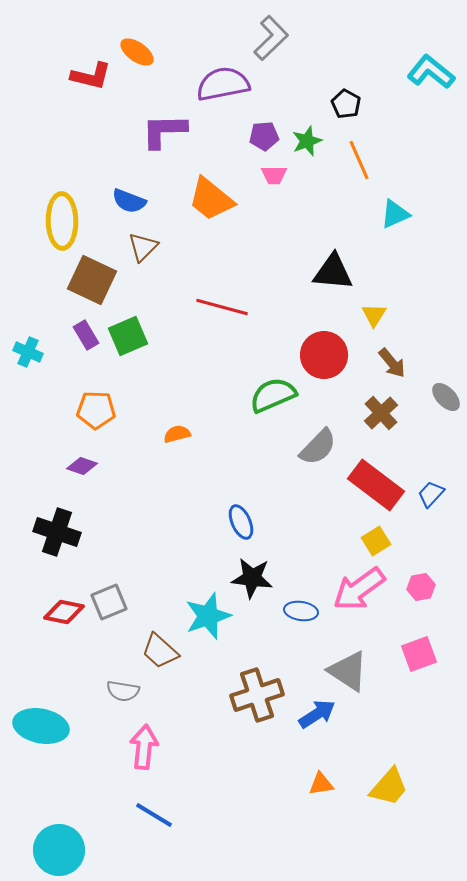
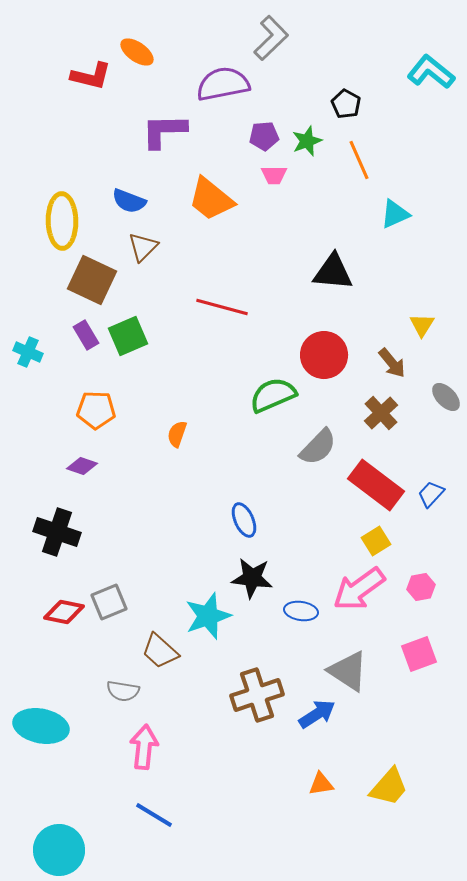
yellow triangle at (374, 315): moved 48 px right, 10 px down
orange semicircle at (177, 434): rotated 56 degrees counterclockwise
blue ellipse at (241, 522): moved 3 px right, 2 px up
